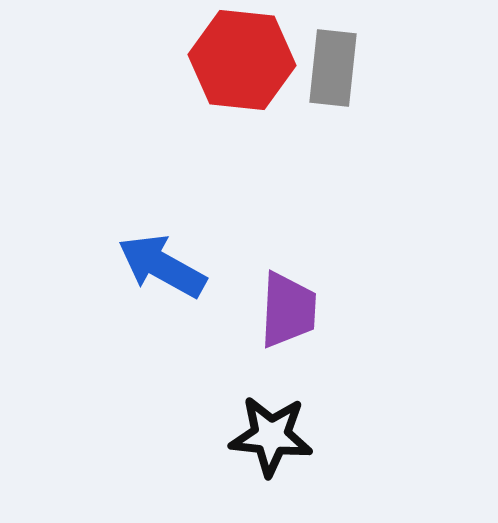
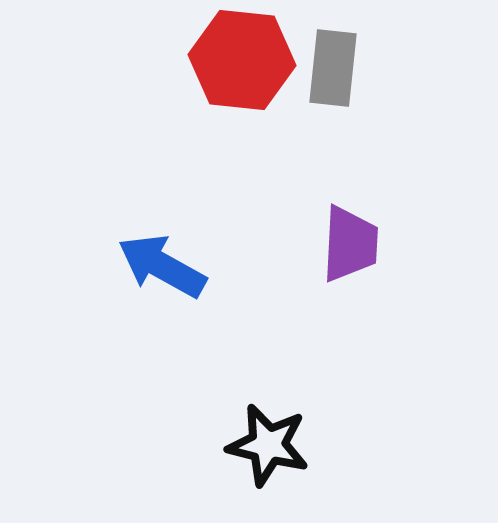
purple trapezoid: moved 62 px right, 66 px up
black star: moved 3 px left, 9 px down; rotated 8 degrees clockwise
